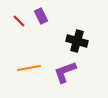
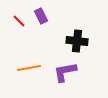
black cross: rotated 10 degrees counterclockwise
purple L-shape: rotated 10 degrees clockwise
